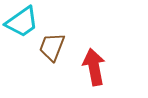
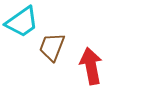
red arrow: moved 3 px left, 1 px up
